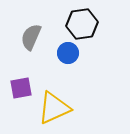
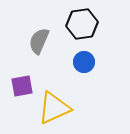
gray semicircle: moved 8 px right, 4 px down
blue circle: moved 16 px right, 9 px down
purple square: moved 1 px right, 2 px up
